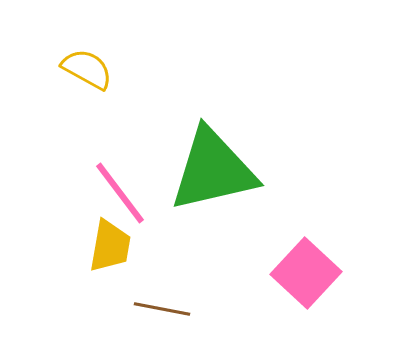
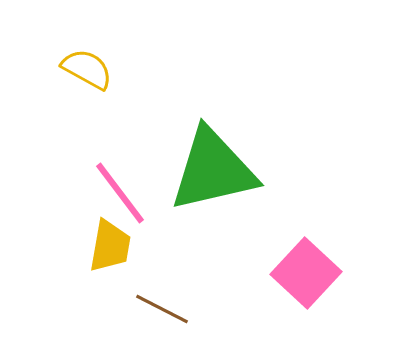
brown line: rotated 16 degrees clockwise
